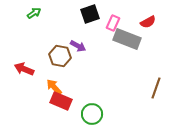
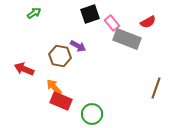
pink rectangle: moved 1 px left; rotated 63 degrees counterclockwise
